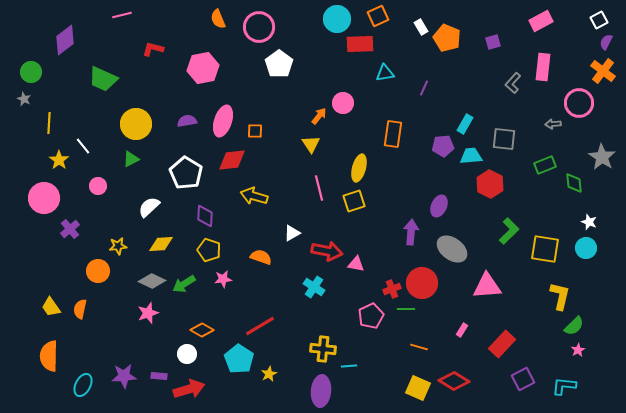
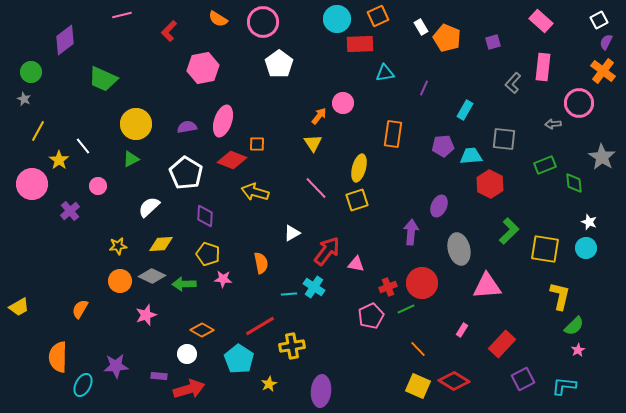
orange semicircle at (218, 19): rotated 36 degrees counterclockwise
pink rectangle at (541, 21): rotated 70 degrees clockwise
pink circle at (259, 27): moved 4 px right, 5 px up
red L-shape at (153, 49): moved 16 px right, 18 px up; rotated 60 degrees counterclockwise
purple semicircle at (187, 121): moved 6 px down
yellow line at (49, 123): moved 11 px left, 8 px down; rotated 25 degrees clockwise
cyan rectangle at (465, 124): moved 14 px up
orange square at (255, 131): moved 2 px right, 13 px down
yellow triangle at (311, 144): moved 2 px right, 1 px up
red diamond at (232, 160): rotated 28 degrees clockwise
pink line at (319, 188): moved 3 px left; rotated 30 degrees counterclockwise
yellow arrow at (254, 196): moved 1 px right, 4 px up
pink circle at (44, 198): moved 12 px left, 14 px up
yellow square at (354, 201): moved 3 px right, 1 px up
purple cross at (70, 229): moved 18 px up
gray ellipse at (452, 249): moved 7 px right; rotated 40 degrees clockwise
yellow pentagon at (209, 250): moved 1 px left, 4 px down
red arrow at (327, 251): rotated 64 degrees counterclockwise
orange semicircle at (261, 257): moved 6 px down; rotated 60 degrees clockwise
orange circle at (98, 271): moved 22 px right, 10 px down
pink star at (223, 279): rotated 12 degrees clockwise
gray diamond at (152, 281): moved 5 px up
green arrow at (184, 284): rotated 30 degrees clockwise
red cross at (392, 289): moved 4 px left, 2 px up
yellow trapezoid at (51, 307): moved 32 px left; rotated 85 degrees counterclockwise
orange semicircle at (80, 309): rotated 18 degrees clockwise
green line at (406, 309): rotated 24 degrees counterclockwise
pink star at (148, 313): moved 2 px left, 2 px down
orange line at (419, 347): moved 1 px left, 2 px down; rotated 30 degrees clockwise
yellow cross at (323, 349): moved 31 px left, 3 px up; rotated 15 degrees counterclockwise
orange semicircle at (49, 356): moved 9 px right, 1 px down
cyan line at (349, 366): moved 60 px left, 72 px up
yellow star at (269, 374): moved 10 px down
purple star at (124, 376): moved 8 px left, 10 px up
yellow square at (418, 388): moved 2 px up
